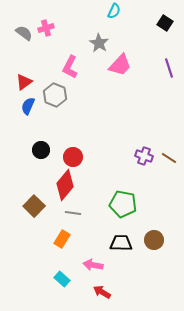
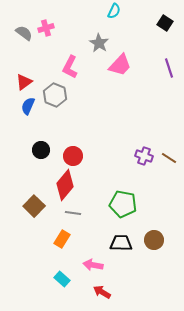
red circle: moved 1 px up
